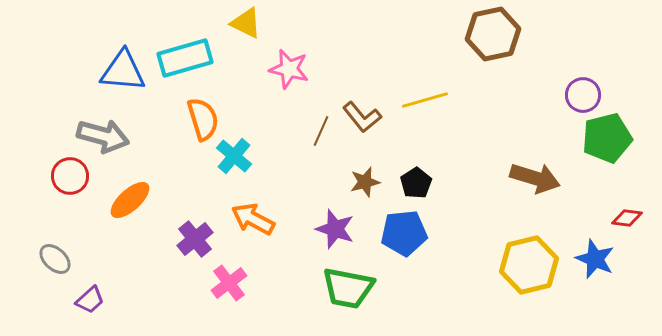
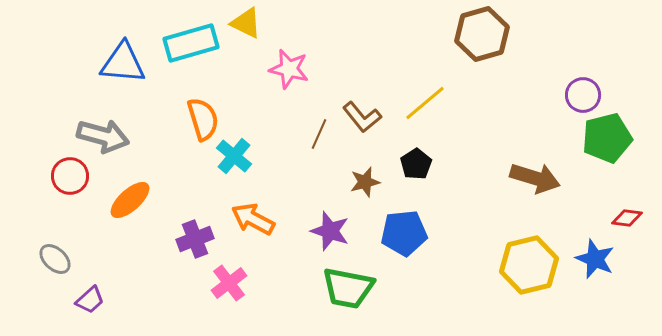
brown hexagon: moved 11 px left; rotated 4 degrees counterclockwise
cyan rectangle: moved 6 px right, 15 px up
blue triangle: moved 8 px up
yellow line: moved 3 px down; rotated 24 degrees counterclockwise
brown line: moved 2 px left, 3 px down
black pentagon: moved 19 px up
purple star: moved 5 px left, 2 px down
purple cross: rotated 18 degrees clockwise
